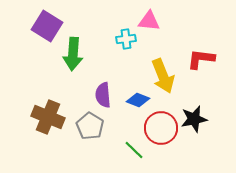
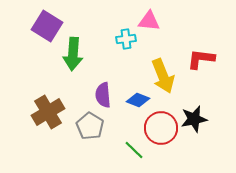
brown cross: moved 5 px up; rotated 36 degrees clockwise
